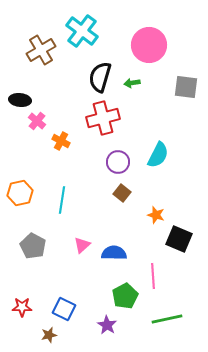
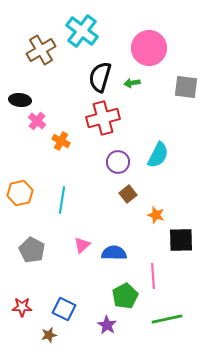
pink circle: moved 3 px down
brown square: moved 6 px right, 1 px down; rotated 12 degrees clockwise
black square: moved 2 px right, 1 px down; rotated 24 degrees counterclockwise
gray pentagon: moved 1 px left, 4 px down
